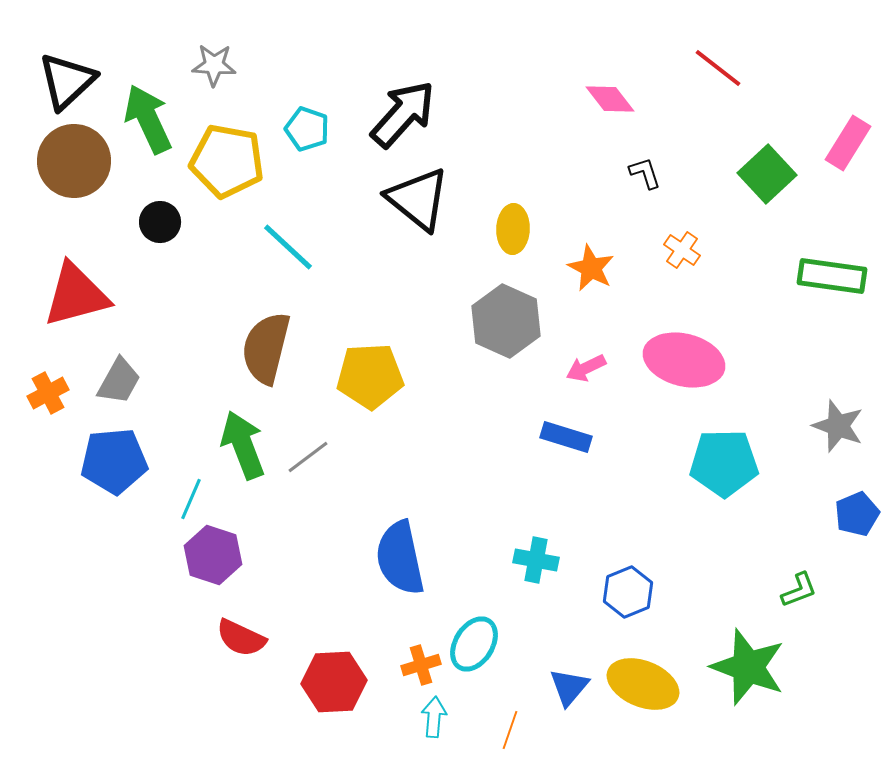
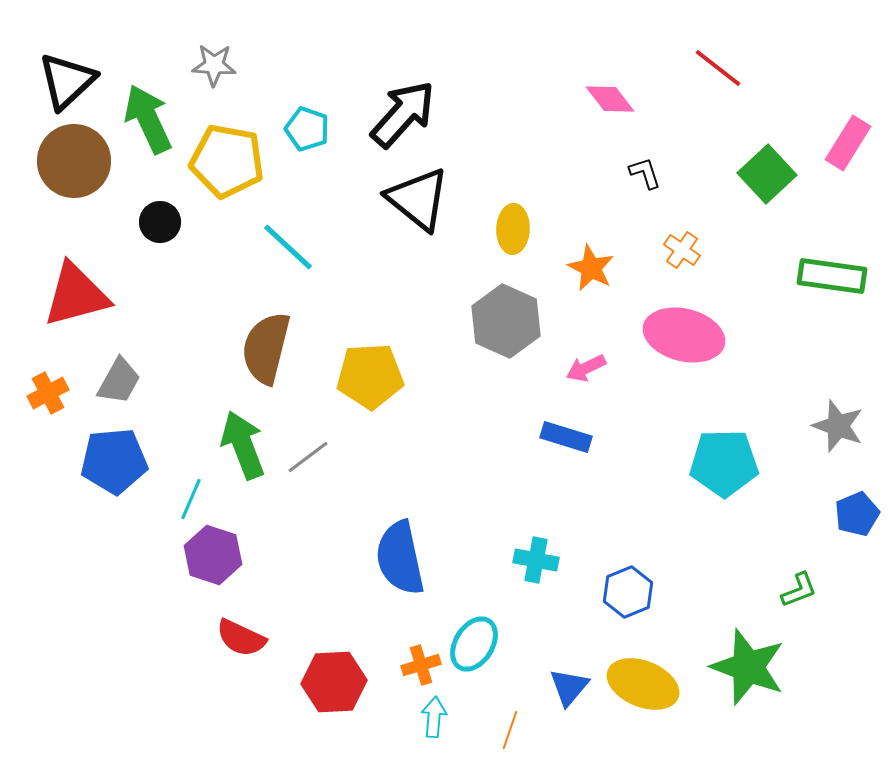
pink ellipse at (684, 360): moved 25 px up
